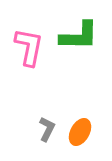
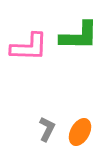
pink L-shape: rotated 81 degrees clockwise
